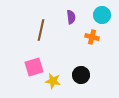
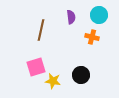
cyan circle: moved 3 px left
pink square: moved 2 px right
